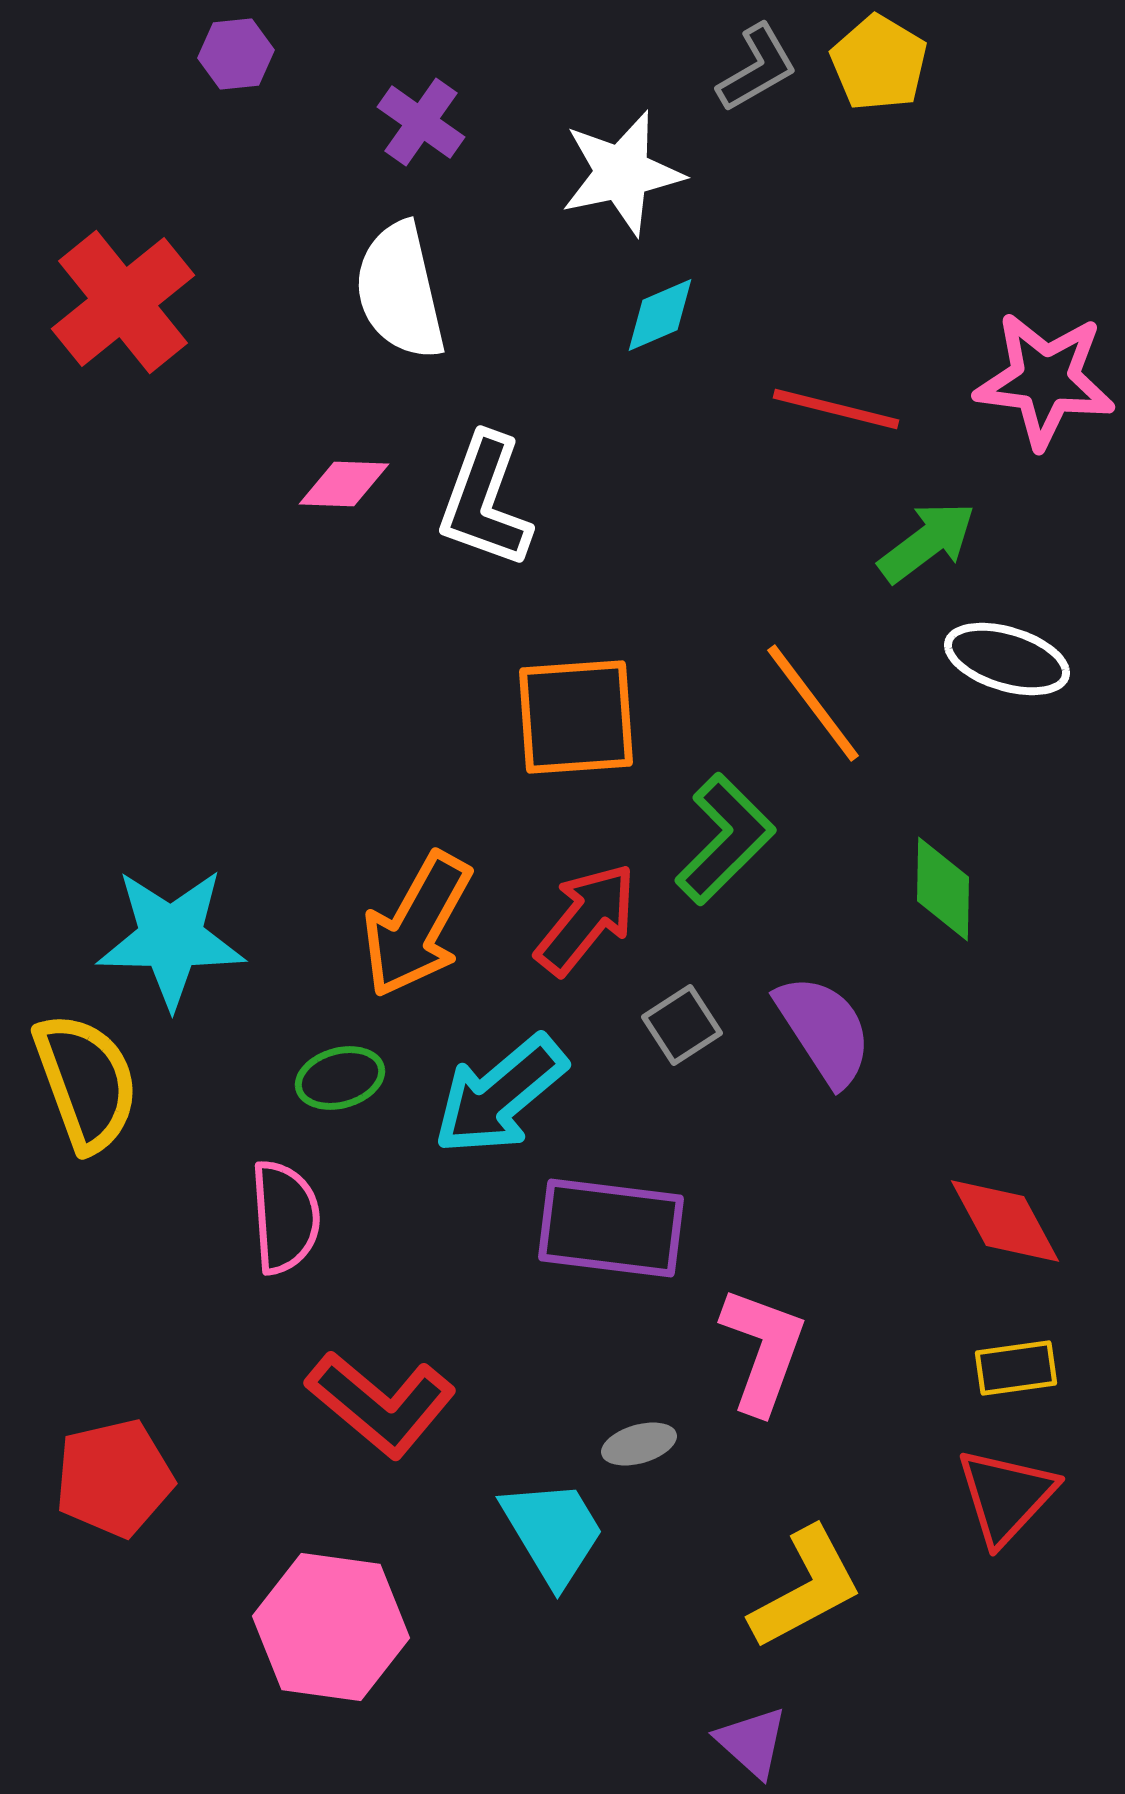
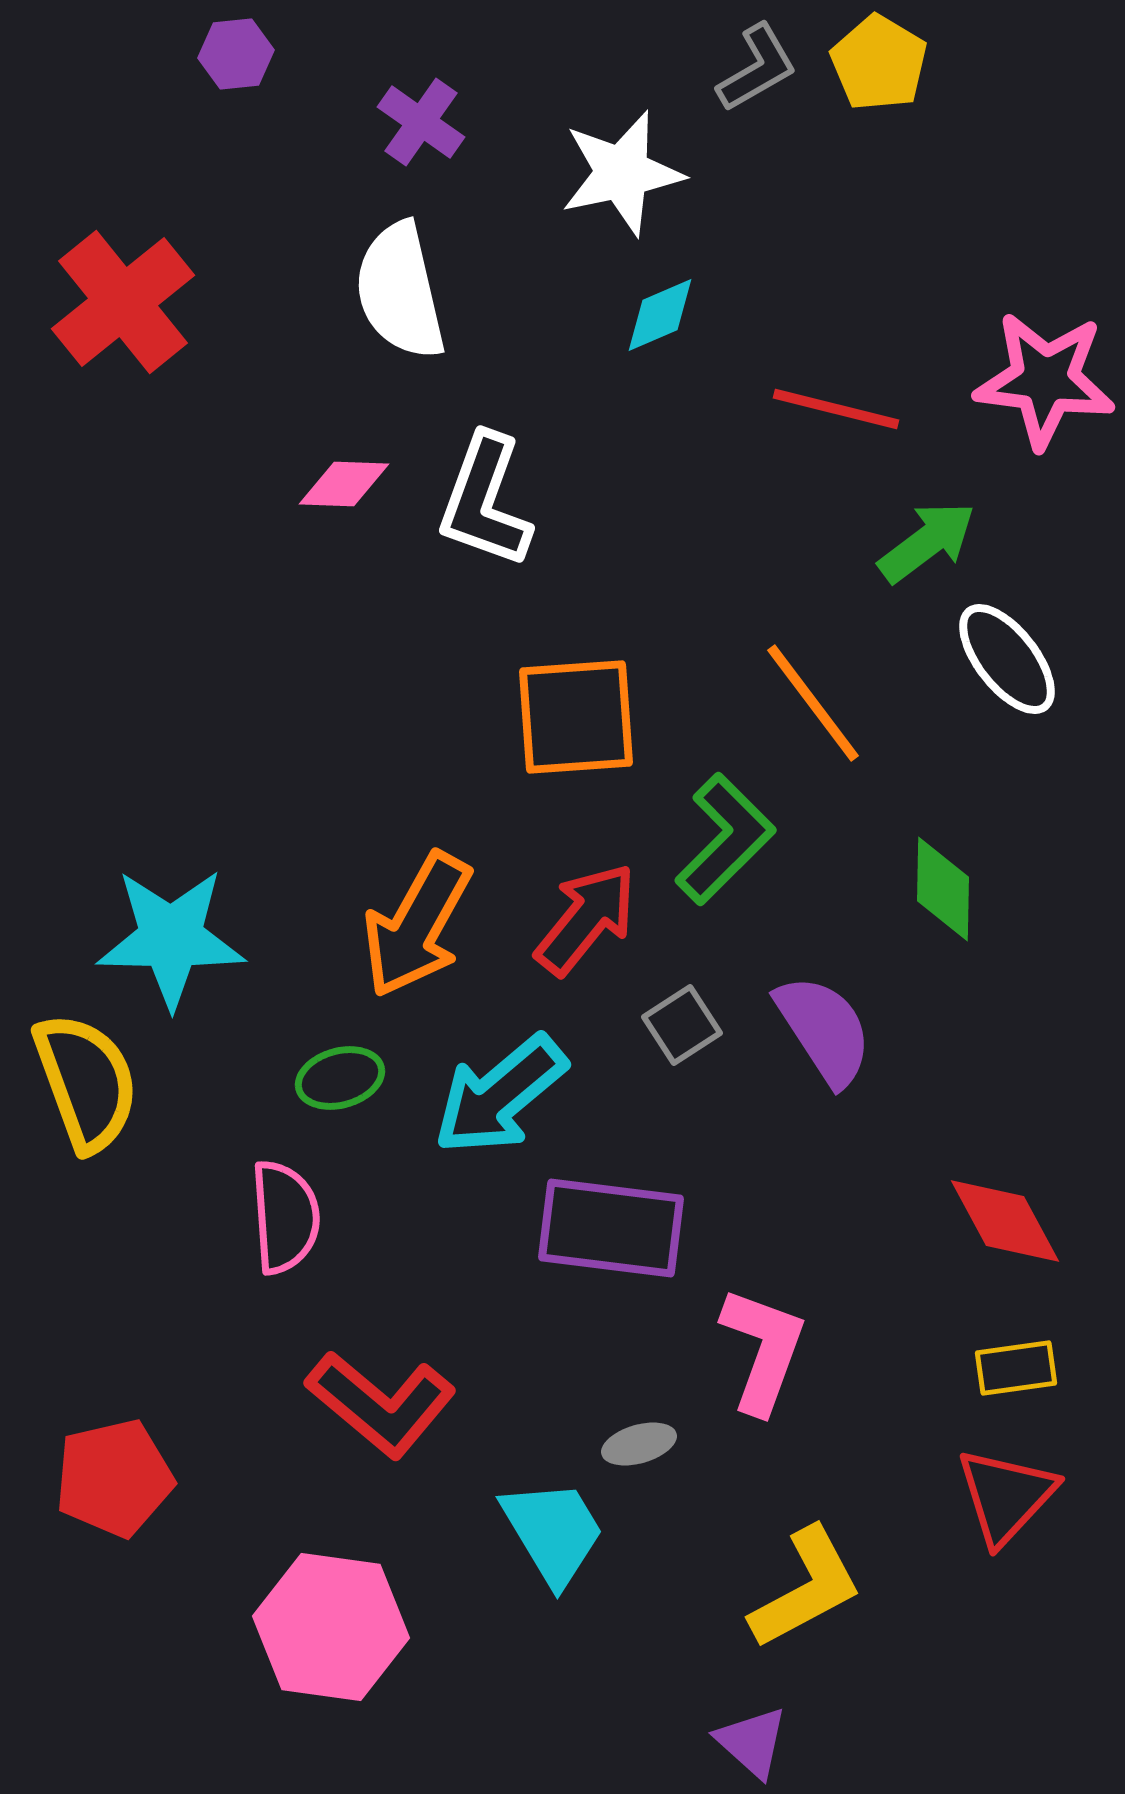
white ellipse: rotated 35 degrees clockwise
